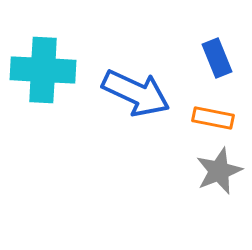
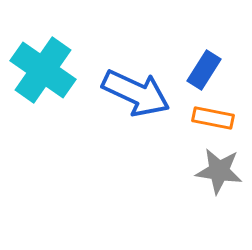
blue rectangle: moved 13 px left, 12 px down; rotated 54 degrees clockwise
cyan cross: rotated 32 degrees clockwise
gray star: rotated 30 degrees clockwise
